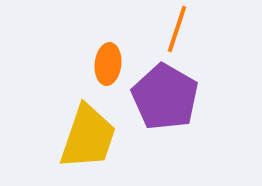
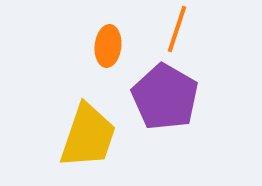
orange ellipse: moved 18 px up
yellow trapezoid: moved 1 px up
